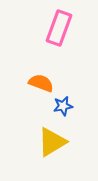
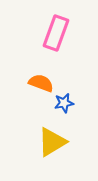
pink rectangle: moved 3 px left, 5 px down
blue star: moved 1 px right, 3 px up
